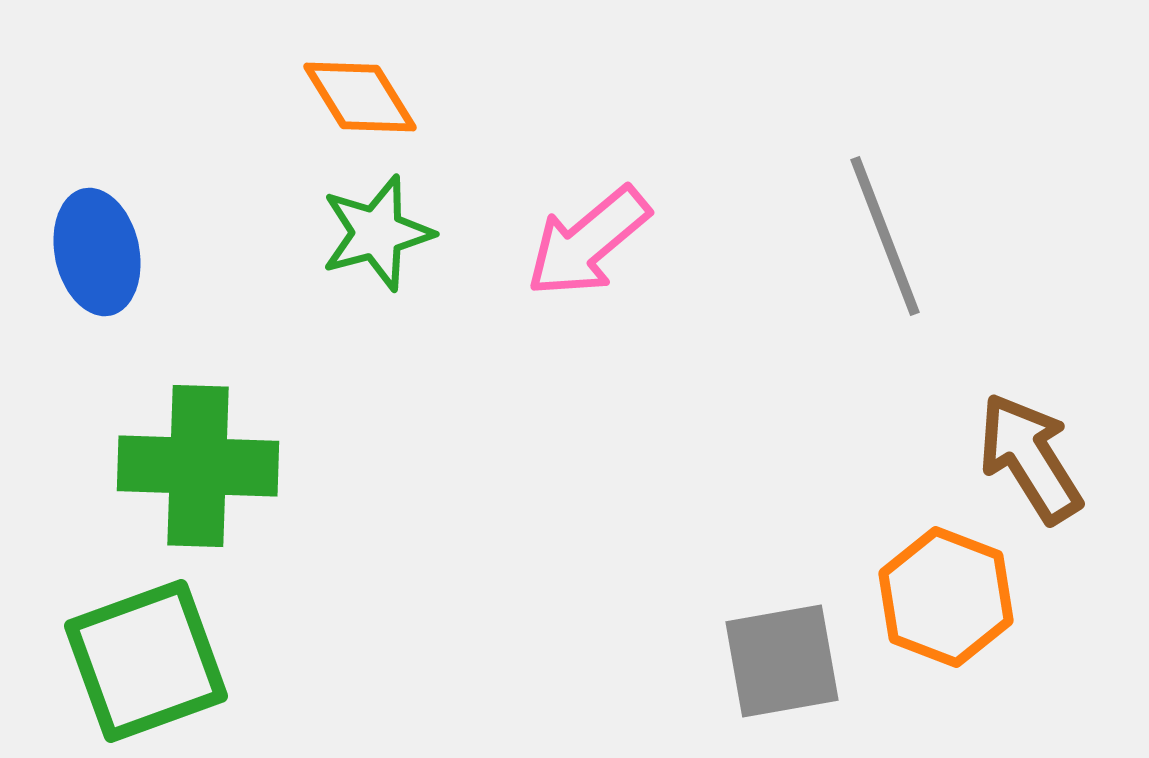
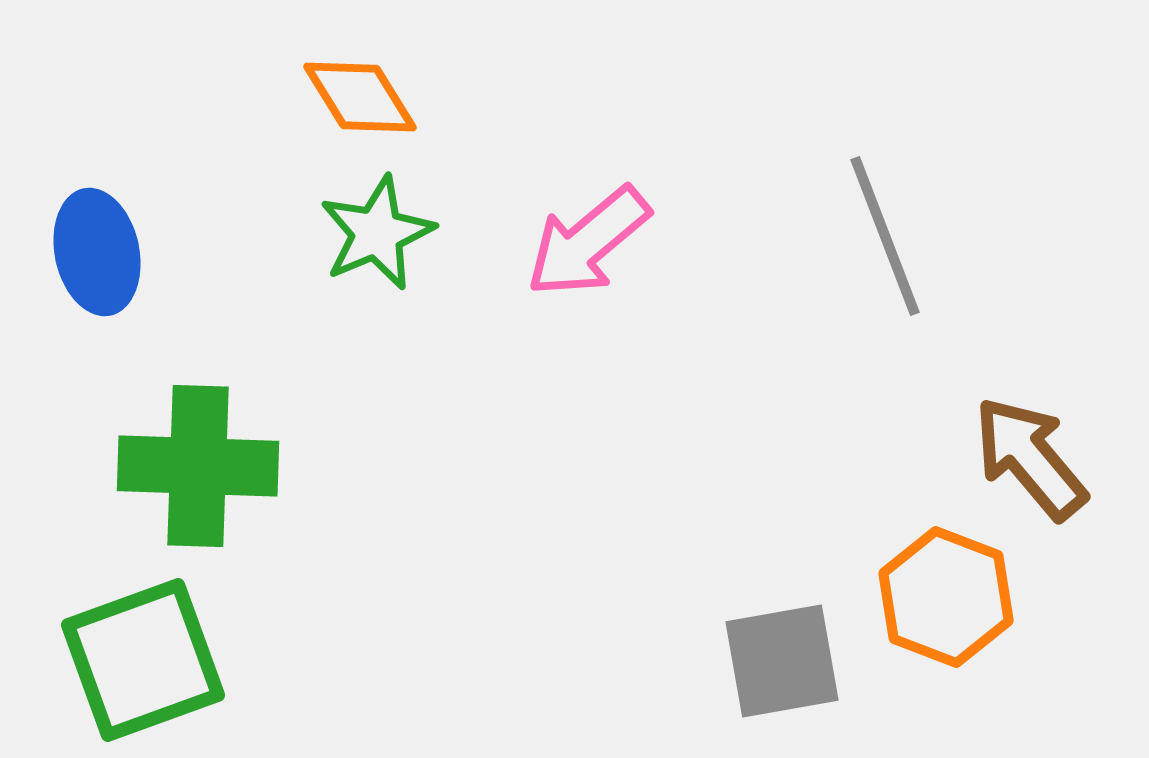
green star: rotated 8 degrees counterclockwise
brown arrow: rotated 8 degrees counterclockwise
green square: moved 3 px left, 1 px up
